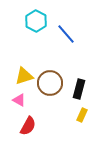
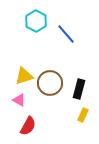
yellow rectangle: moved 1 px right
